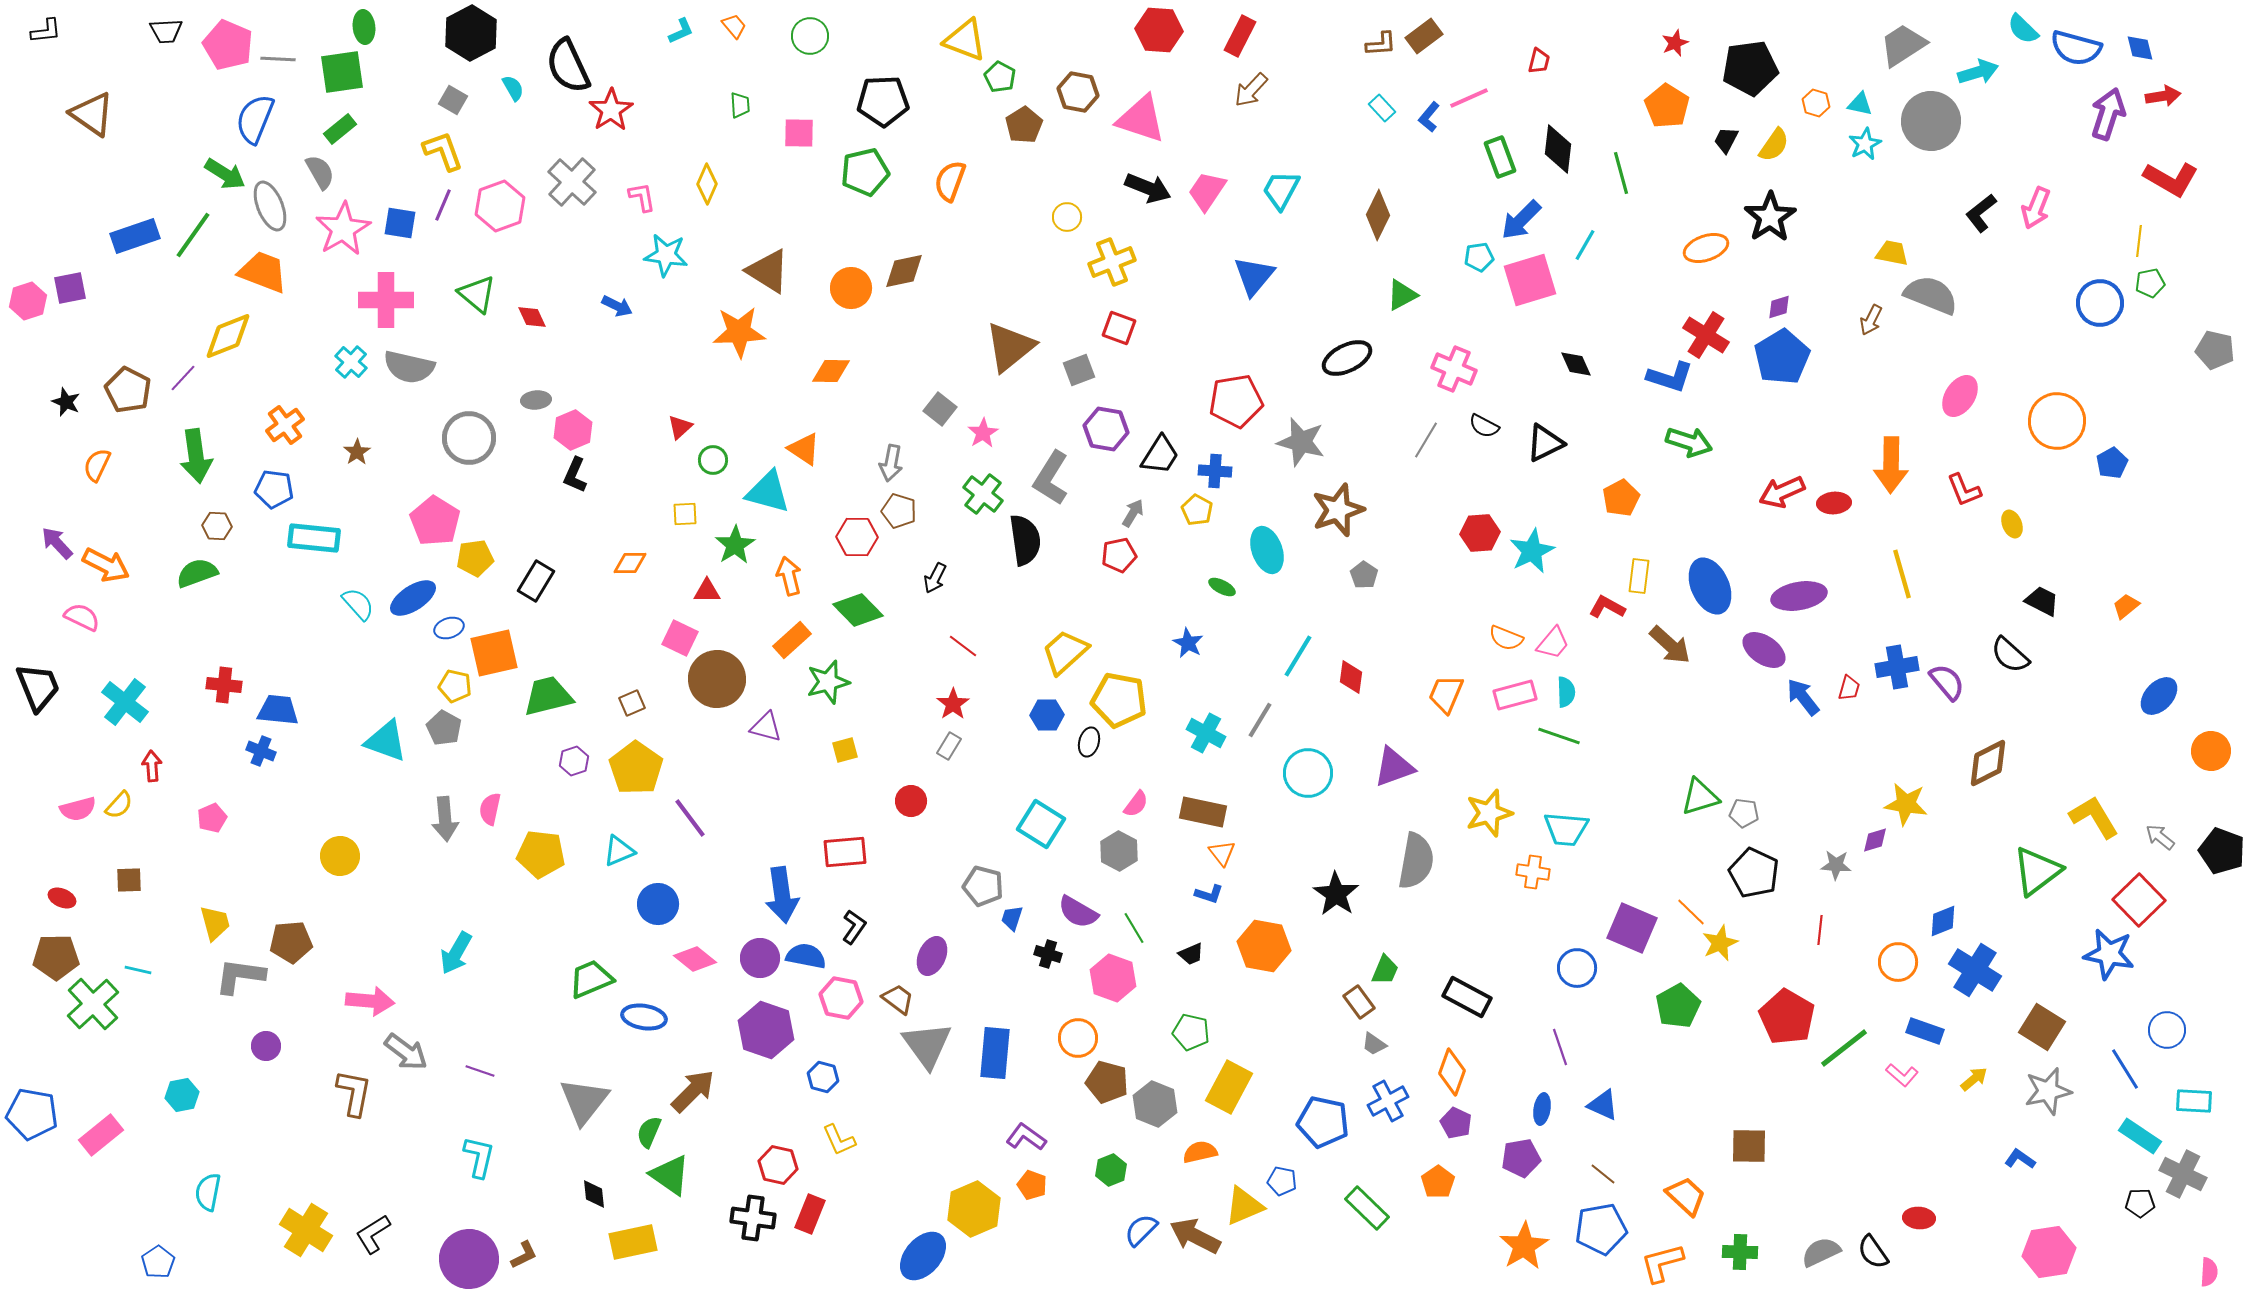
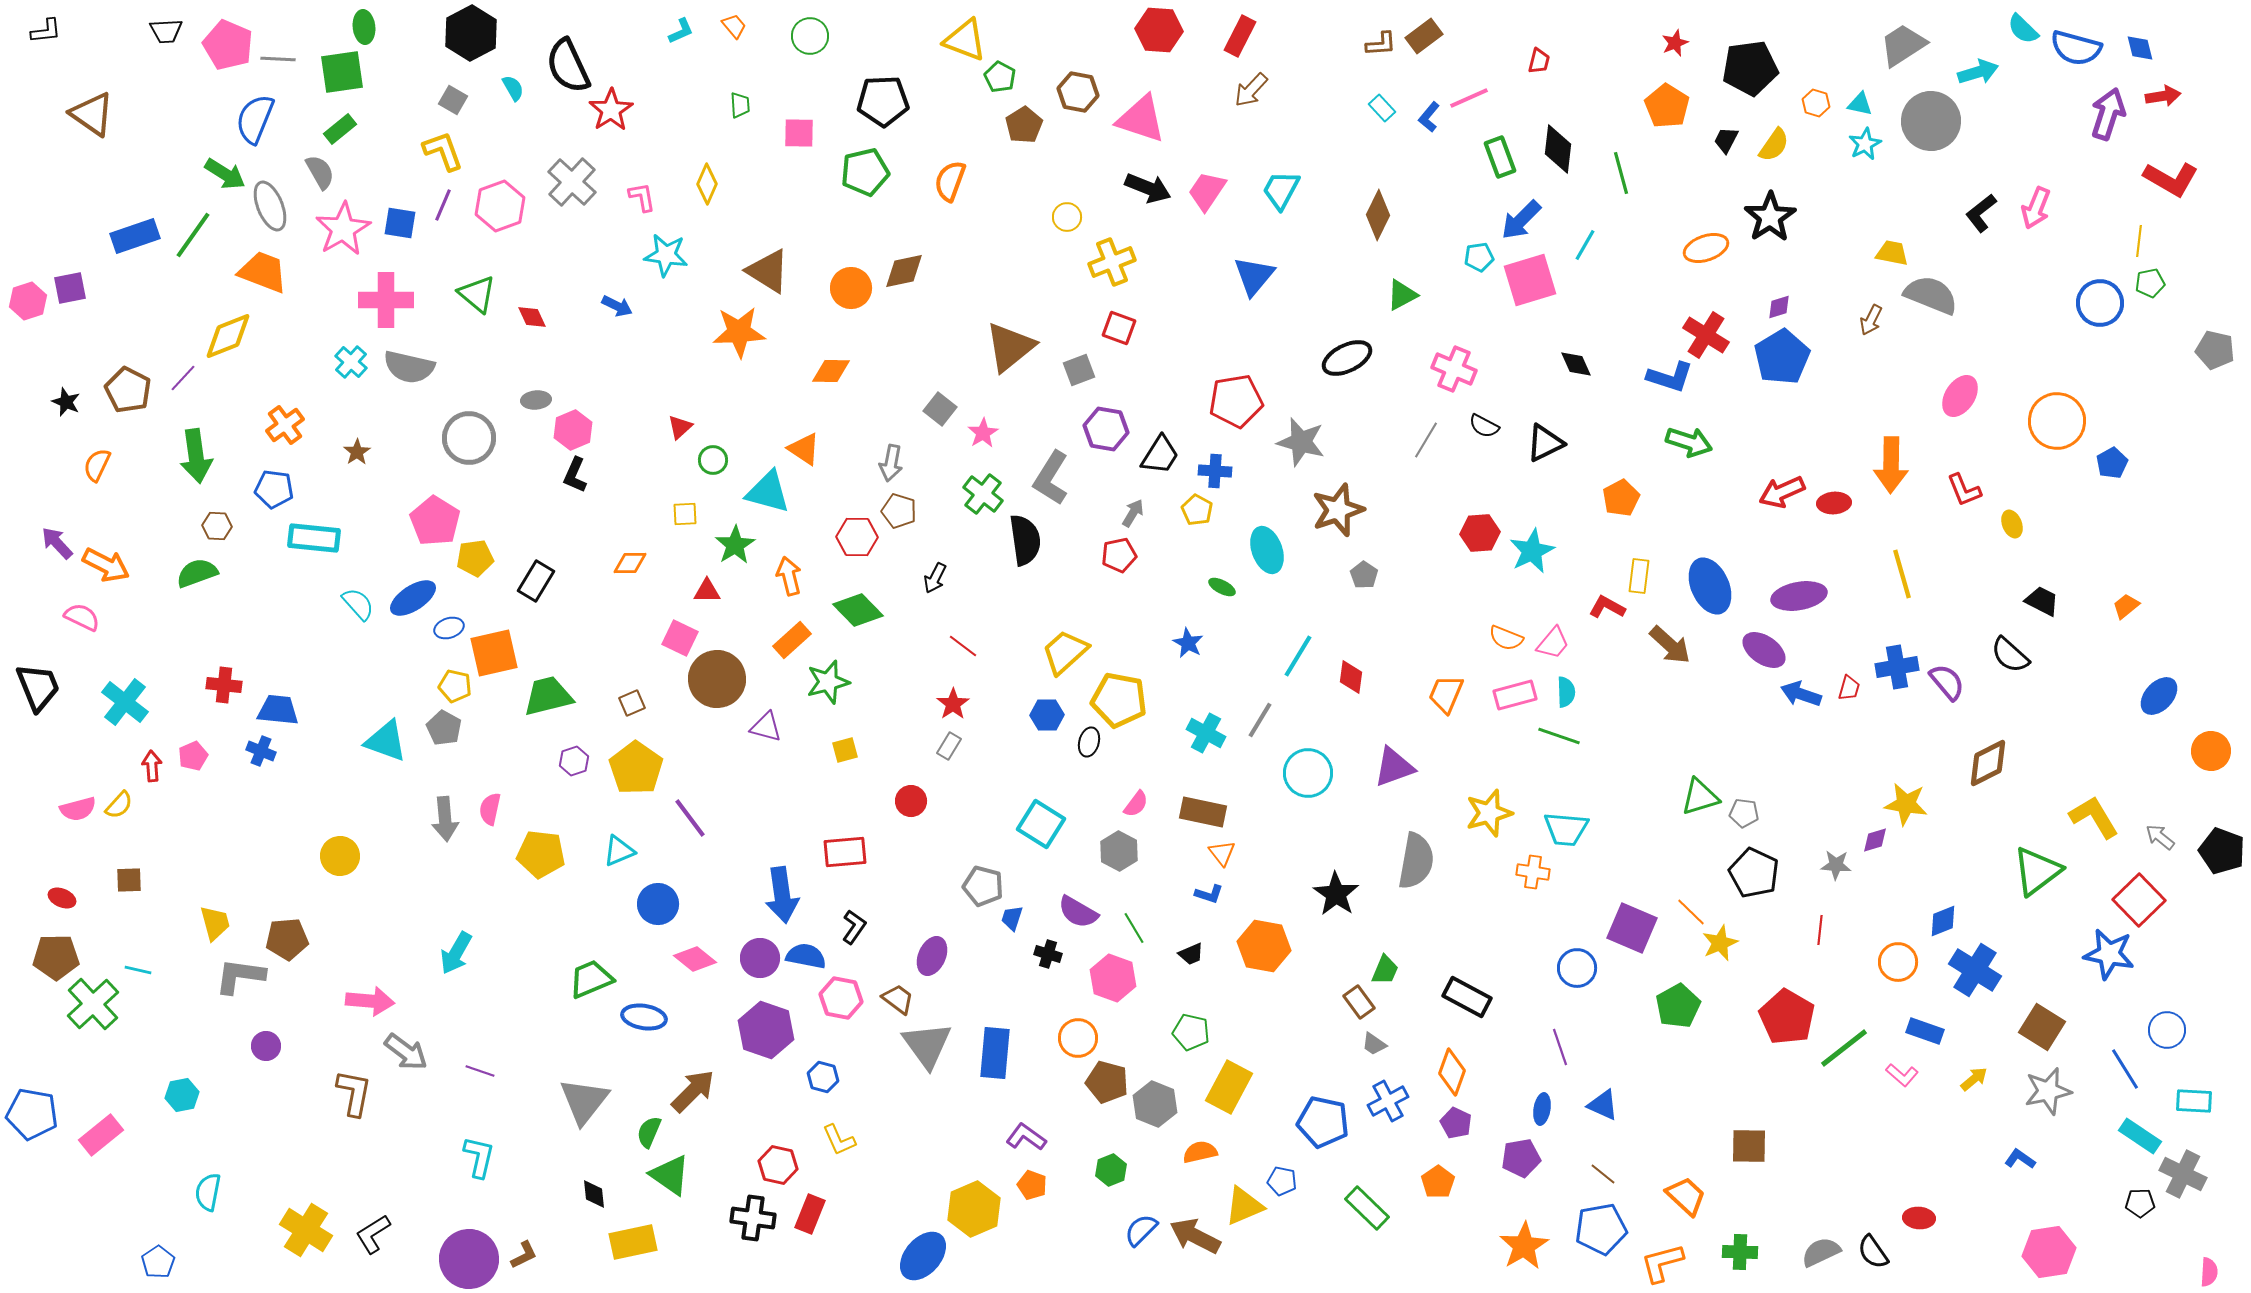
blue arrow at (1803, 697): moved 2 px left, 3 px up; rotated 33 degrees counterclockwise
pink pentagon at (212, 818): moved 19 px left, 62 px up
brown pentagon at (291, 942): moved 4 px left, 3 px up
